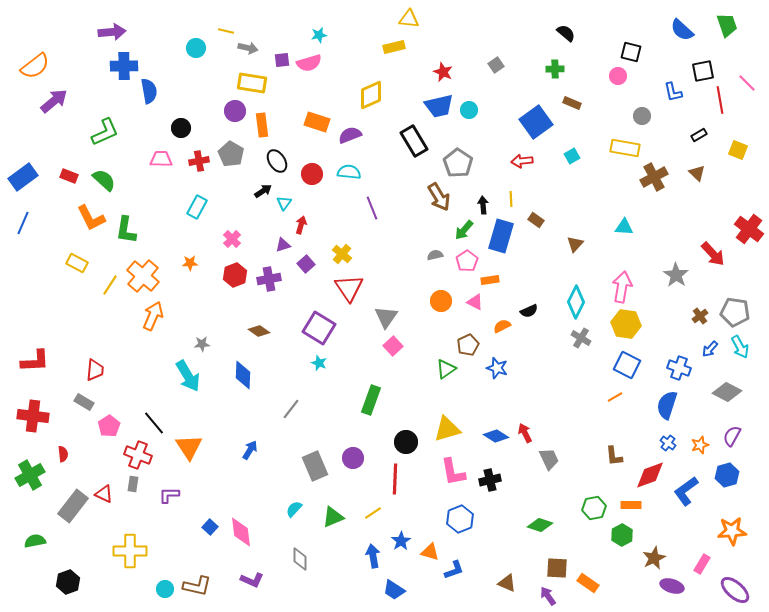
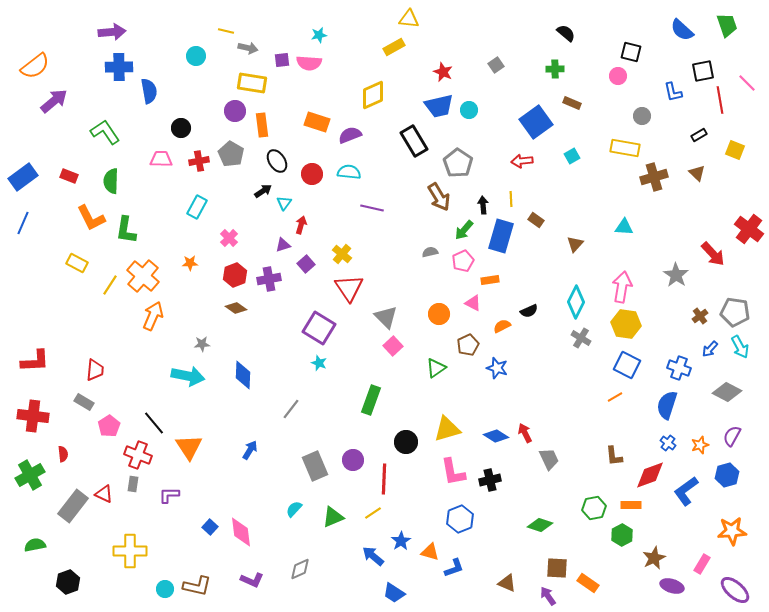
yellow rectangle at (394, 47): rotated 15 degrees counterclockwise
cyan circle at (196, 48): moved 8 px down
pink semicircle at (309, 63): rotated 20 degrees clockwise
blue cross at (124, 66): moved 5 px left, 1 px down
yellow diamond at (371, 95): moved 2 px right
green L-shape at (105, 132): rotated 100 degrees counterclockwise
yellow square at (738, 150): moved 3 px left
brown cross at (654, 177): rotated 12 degrees clockwise
green semicircle at (104, 180): moved 7 px right, 1 px down; rotated 130 degrees counterclockwise
purple line at (372, 208): rotated 55 degrees counterclockwise
pink cross at (232, 239): moved 3 px left, 1 px up
gray semicircle at (435, 255): moved 5 px left, 3 px up
pink pentagon at (467, 261): moved 4 px left; rotated 10 degrees clockwise
orange circle at (441, 301): moved 2 px left, 13 px down
pink triangle at (475, 302): moved 2 px left, 1 px down
gray triangle at (386, 317): rotated 20 degrees counterclockwise
brown diamond at (259, 331): moved 23 px left, 23 px up
green triangle at (446, 369): moved 10 px left, 1 px up
cyan arrow at (188, 376): rotated 48 degrees counterclockwise
purple circle at (353, 458): moved 2 px down
red line at (395, 479): moved 11 px left
green semicircle at (35, 541): moved 4 px down
blue arrow at (373, 556): rotated 40 degrees counterclockwise
gray diamond at (300, 559): moved 10 px down; rotated 65 degrees clockwise
blue L-shape at (454, 570): moved 2 px up
blue trapezoid at (394, 590): moved 3 px down
